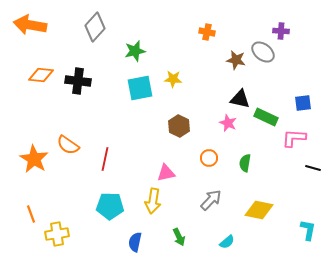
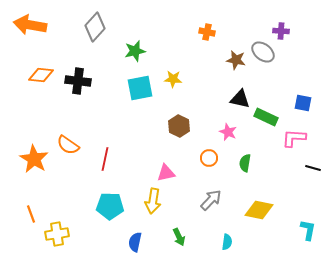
blue square: rotated 18 degrees clockwise
pink star: moved 9 px down
cyan semicircle: rotated 42 degrees counterclockwise
